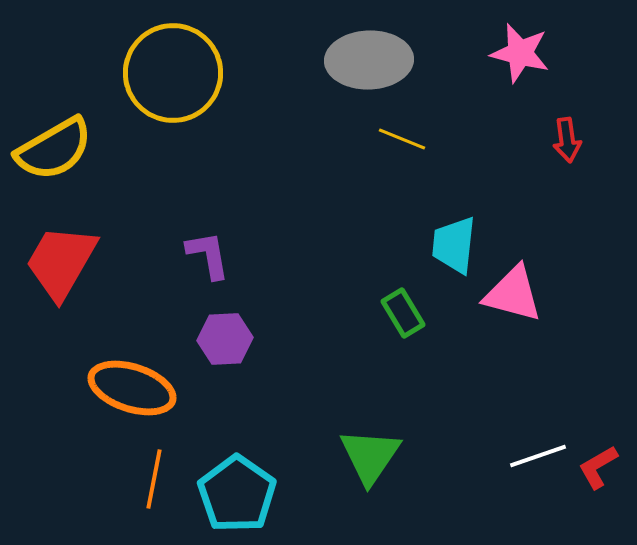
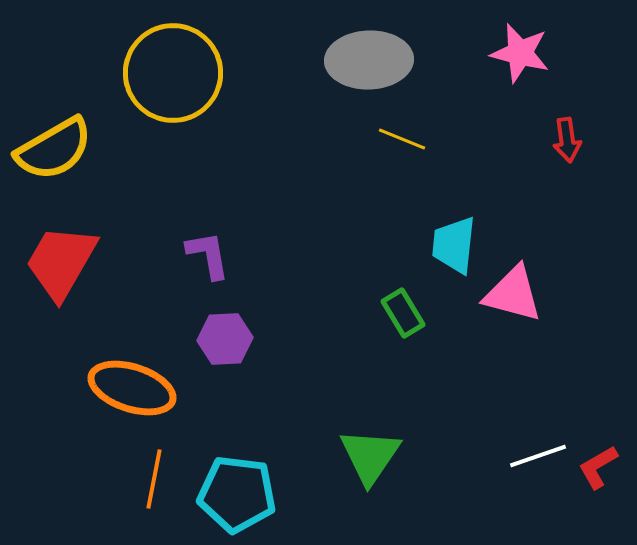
cyan pentagon: rotated 28 degrees counterclockwise
